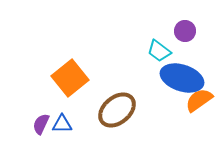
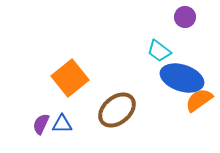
purple circle: moved 14 px up
